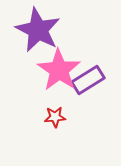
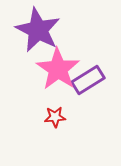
pink star: moved 1 px left, 1 px up
